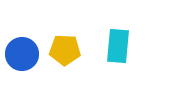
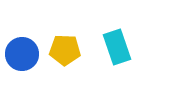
cyan rectangle: moved 1 px left, 1 px down; rotated 24 degrees counterclockwise
